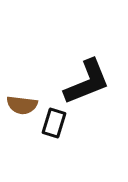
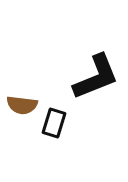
black L-shape: moved 9 px right, 5 px up
